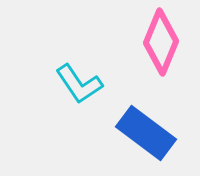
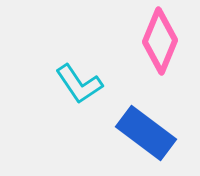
pink diamond: moved 1 px left, 1 px up
